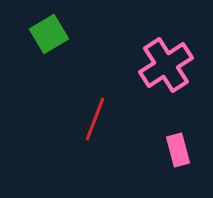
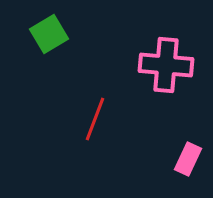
pink cross: rotated 38 degrees clockwise
pink rectangle: moved 10 px right, 9 px down; rotated 40 degrees clockwise
